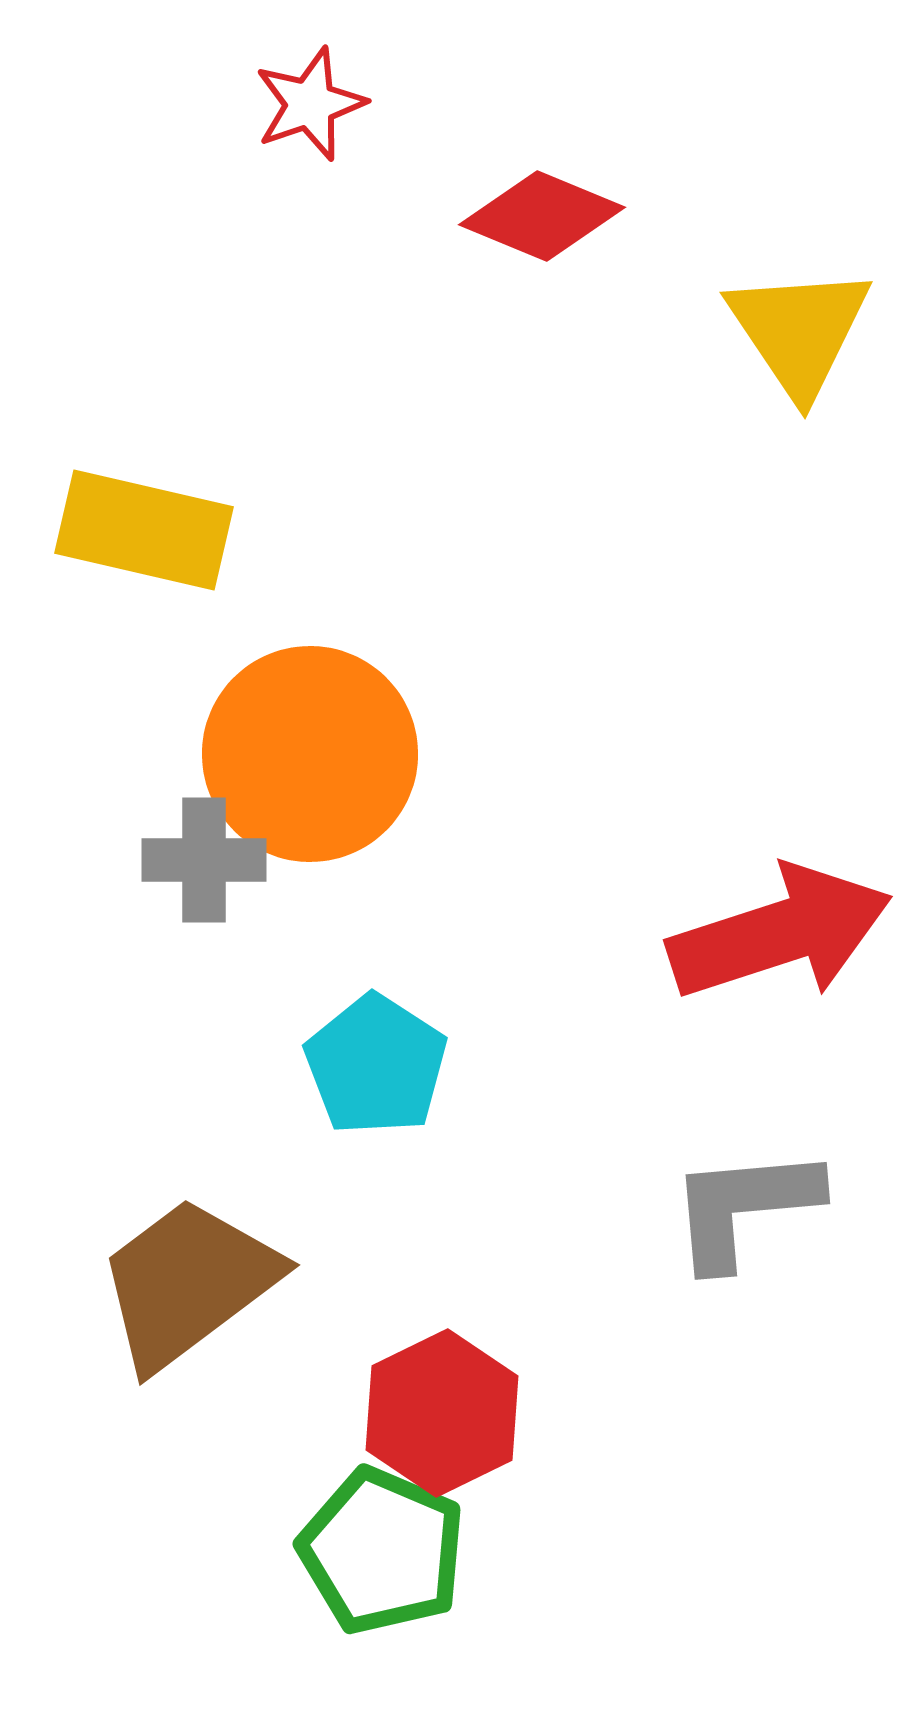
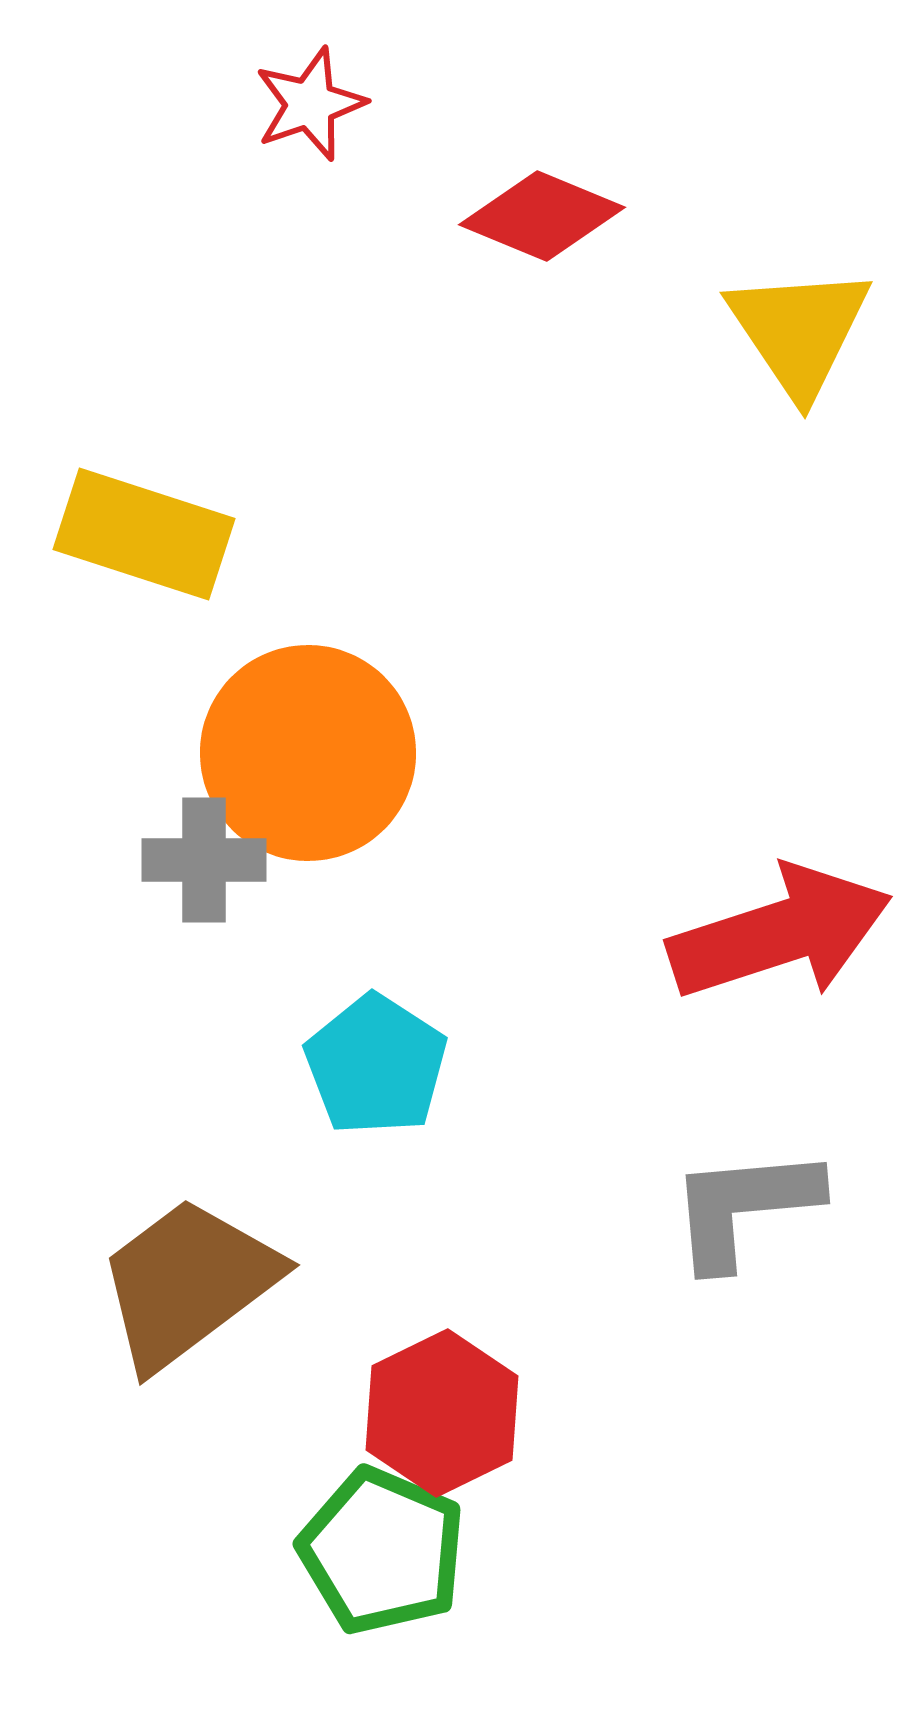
yellow rectangle: moved 4 px down; rotated 5 degrees clockwise
orange circle: moved 2 px left, 1 px up
